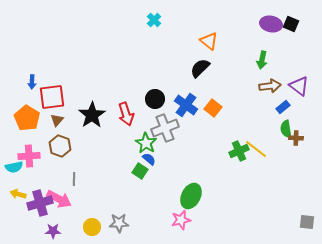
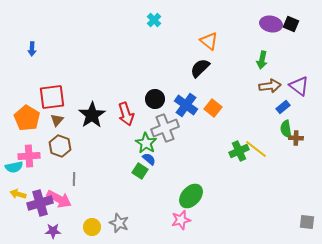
blue arrow: moved 33 px up
green ellipse: rotated 15 degrees clockwise
gray star: rotated 24 degrees clockwise
